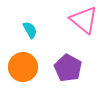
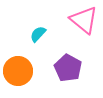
cyan semicircle: moved 8 px right, 4 px down; rotated 108 degrees counterclockwise
orange circle: moved 5 px left, 4 px down
